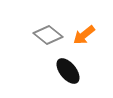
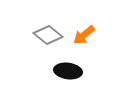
black ellipse: rotated 44 degrees counterclockwise
